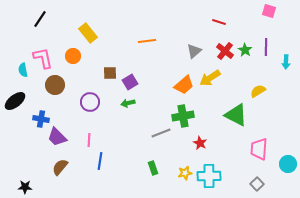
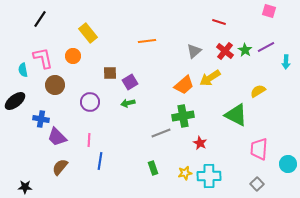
purple line: rotated 60 degrees clockwise
